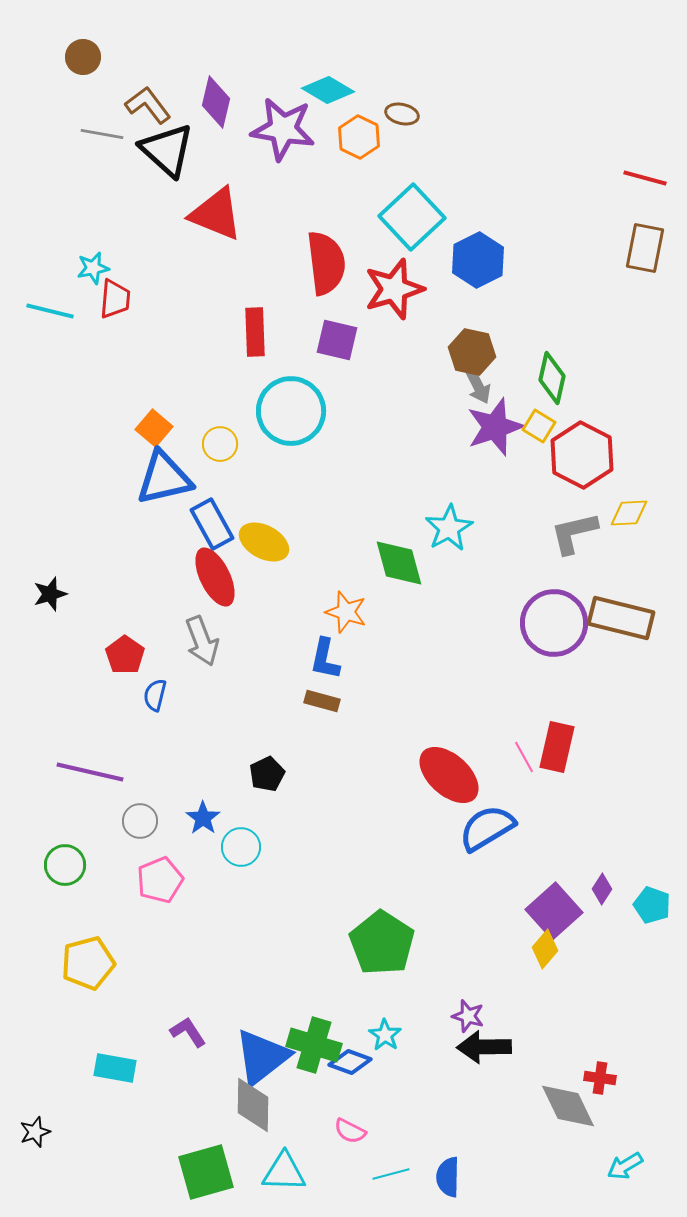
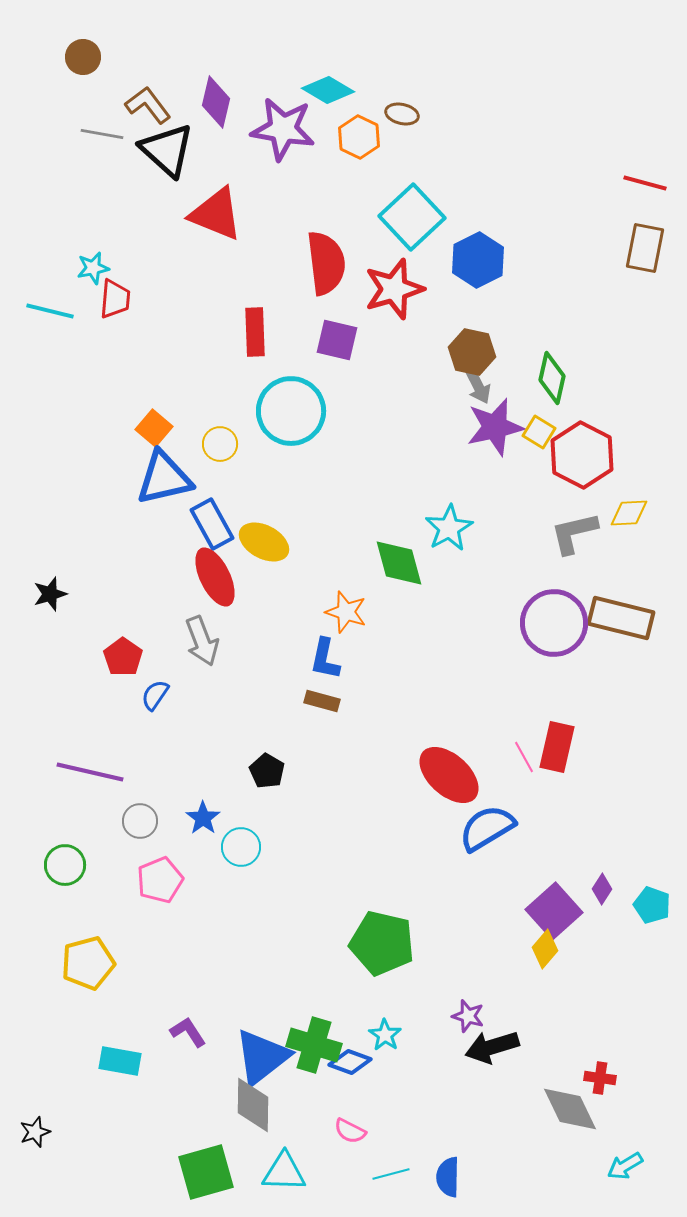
red line at (645, 178): moved 5 px down
yellow square at (539, 426): moved 6 px down
purple star at (495, 427): rotated 6 degrees clockwise
red pentagon at (125, 655): moved 2 px left, 2 px down
blue semicircle at (155, 695): rotated 20 degrees clockwise
black pentagon at (267, 774): moved 3 px up; rotated 16 degrees counterclockwise
green pentagon at (382, 943): rotated 20 degrees counterclockwise
black arrow at (484, 1047): moved 8 px right; rotated 16 degrees counterclockwise
cyan rectangle at (115, 1068): moved 5 px right, 7 px up
gray diamond at (568, 1106): moved 2 px right, 3 px down
